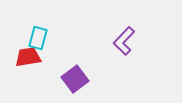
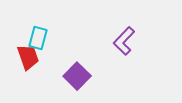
red trapezoid: rotated 80 degrees clockwise
purple square: moved 2 px right, 3 px up; rotated 8 degrees counterclockwise
